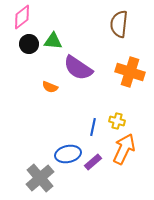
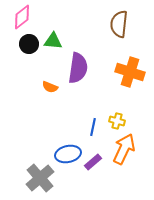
purple semicircle: rotated 116 degrees counterclockwise
